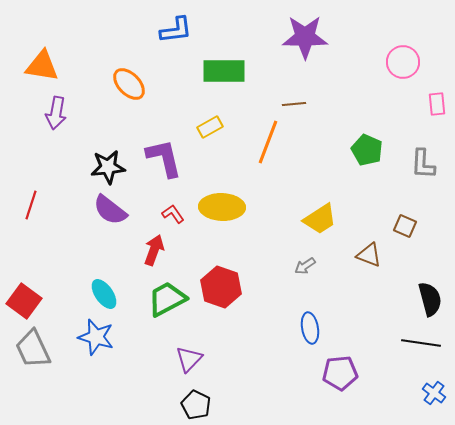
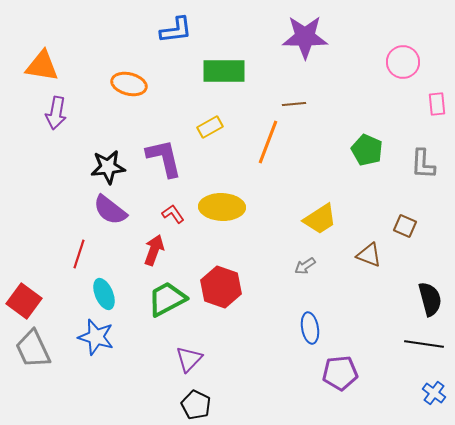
orange ellipse: rotated 32 degrees counterclockwise
red line: moved 48 px right, 49 px down
cyan ellipse: rotated 12 degrees clockwise
black line: moved 3 px right, 1 px down
